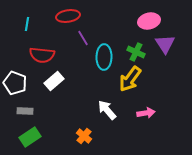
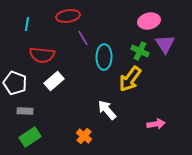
green cross: moved 4 px right, 1 px up
pink arrow: moved 10 px right, 11 px down
